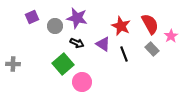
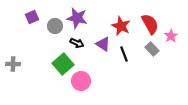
pink circle: moved 1 px left, 1 px up
